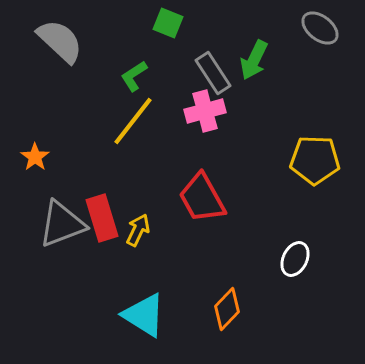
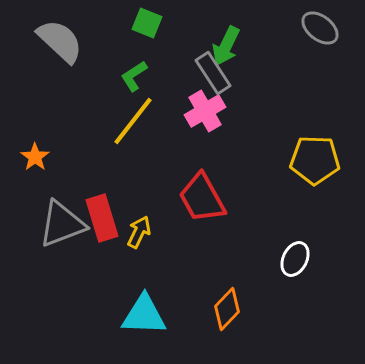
green square: moved 21 px left
green arrow: moved 28 px left, 14 px up
pink cross: rotated 15 degrees counterclockwise
yellow arrow: moved 1 px right, 2 px down
cyan triangle: rotated 30 degrees counterclockwise
